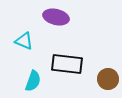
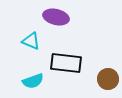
cyan triangle: moved 7 px right
black rectangle: moved 1 px left, 1 px up
cyan semicircle: rotated 50 degrees clockwise
